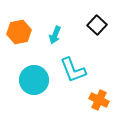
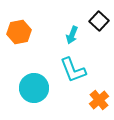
black square: moved 2 px right, 4 px up
cyan arrow: moved 17 px right
cyan circle: moved 8 px down
orange cross: rotated 24 degrees clockwise
